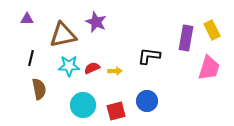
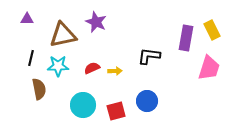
cyan star: moved 11 px left
